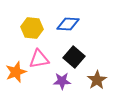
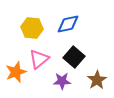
blue diamond: rotated 15 degrees counterclockwise
pink triangle: rotated 30 degrees counterclockwise
